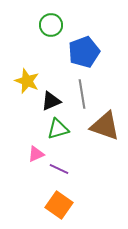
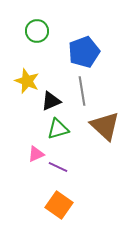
green circle: moved 14 px left, 6 px down
gray line: moved 3 px up
brown triangle: rotated 24 degrees clockwise
purple line: moved 1 px left, 2 px up
